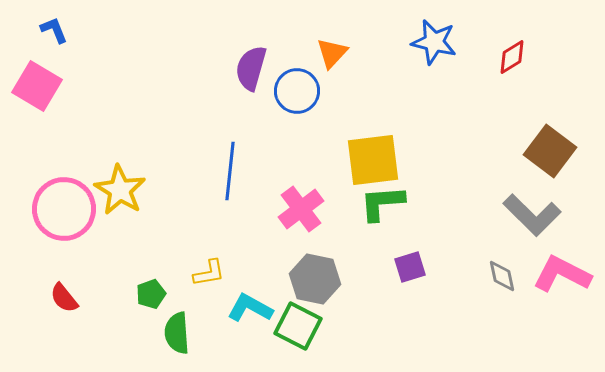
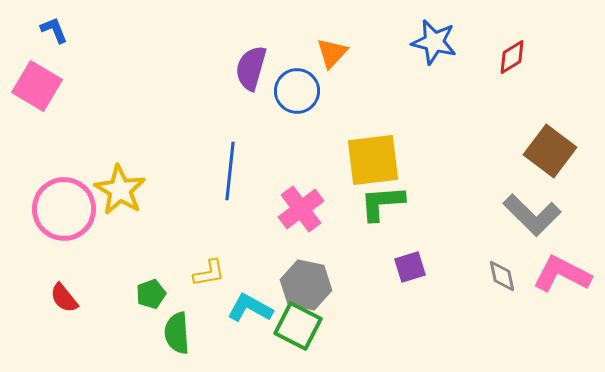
gray hexagon: moved 9 px left, 6 px down
